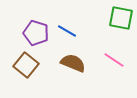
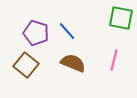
blue line: rotated 18 degrees clockwise
pink line: rotated 70 degrees clockwise
